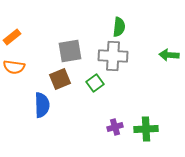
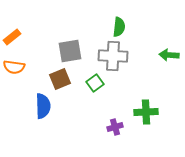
blue semicircle: moved 1 px right, 1 px down
green cross: moved 17 px up
